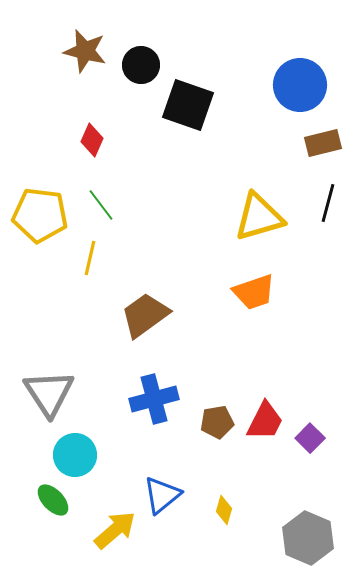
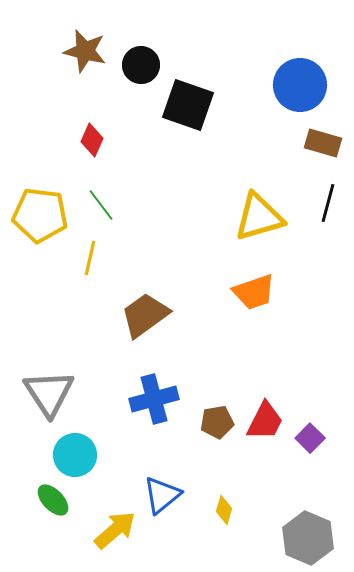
brown rectangle: rotated 30 degrees clockwise
